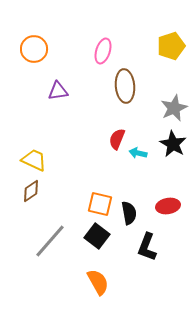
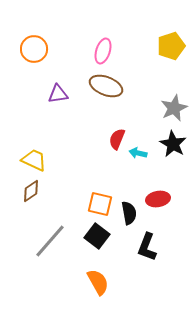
brown ellipse: moved 19 px left; rotated 64 degrees counterclockwise
purple triangle: moved 3 px down
red ellipse: moved 10 px left, 7 px up
